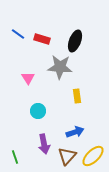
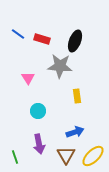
gray star: moved 1 px up
purple arrow: moved 5 px left
brown triangle: moved 1 px left, 1 px up; rotated 12 degrees counterclockwise
